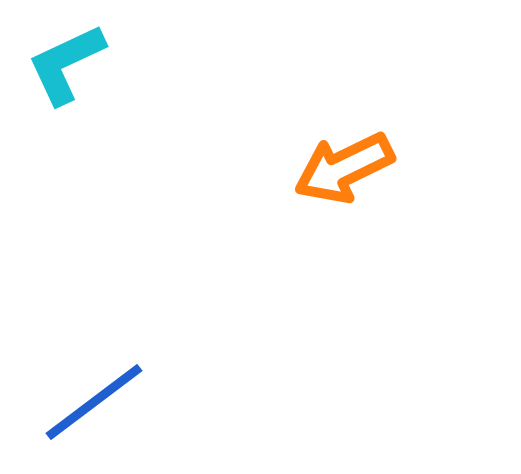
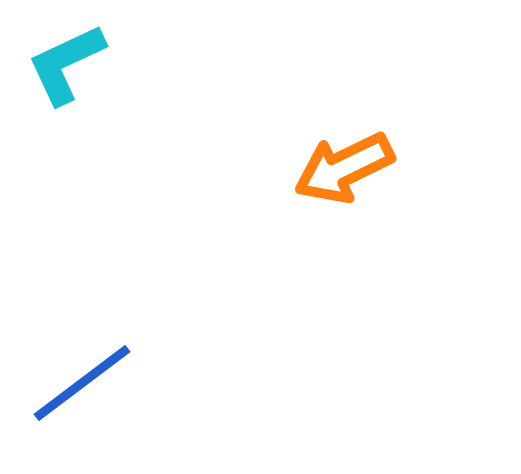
blue line: moved 12 px left, 19 px up
